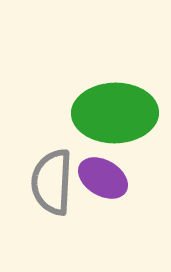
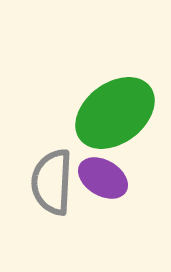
green ellipse: rotated 36 degrees counterclockwise
